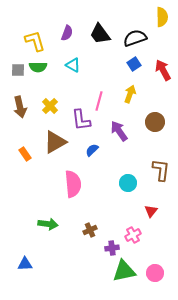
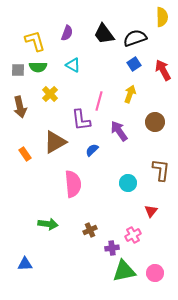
black trapezoid: moved 4 px right
yellow cross: moved 12 px up
